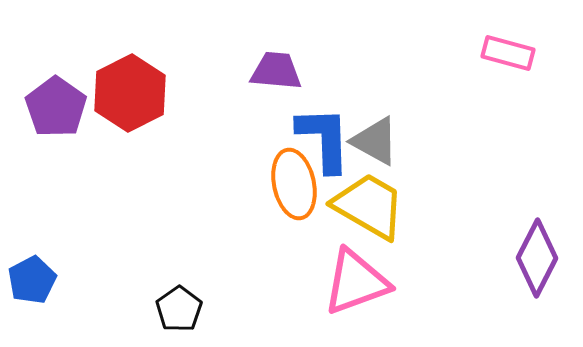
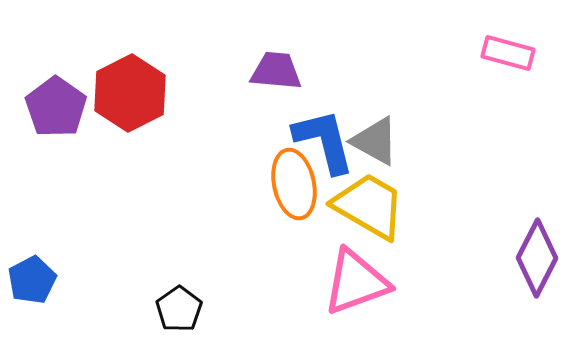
blue L-shape: moved 2 px down; rotated 12 degrees counterclockwise
